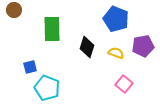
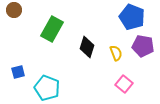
blue pentagon: moved 16 px right, 2 px up
green rectangle: rotated 30 degrees clockwise
purple pentagon: rotated 20 degrees clockwise
yellow semicircle: rotated 49 degrees clockwise
blue square: moved 12 px left, 5 px down
